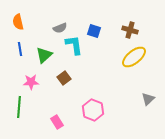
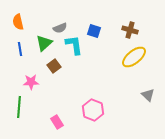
green triangle: moved 12 px up
brown square: moved 10 px left, 12 px up
gray triangle: moved 4 px up; rotated 32 degrees counterclockwise
